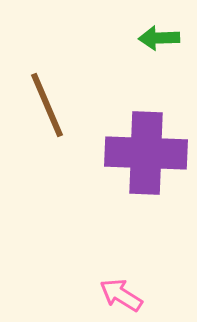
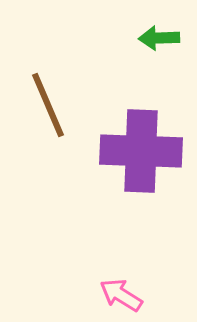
brown line: moved 1 px right
purple cross: moved 5 px left, 2 px up
